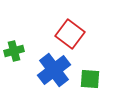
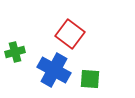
green cross: moved 1 px right, 1 px down
blue cross: rotated 24 degrees counterclockwise
